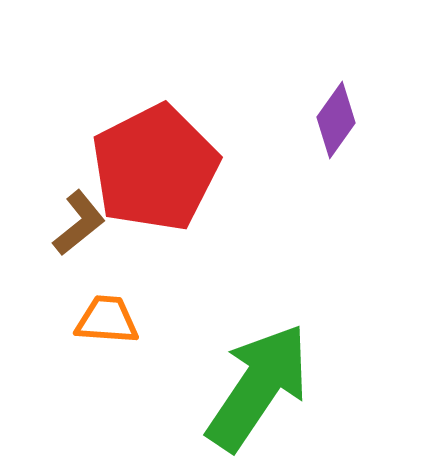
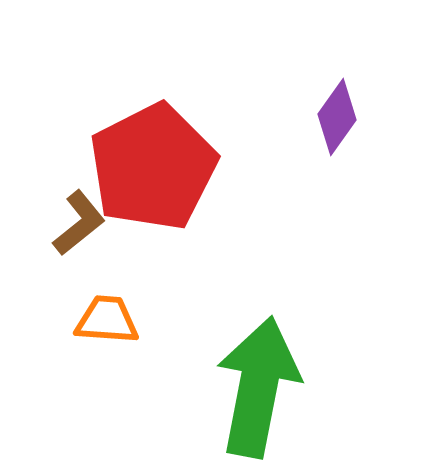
purple diamond: moved 1 px right, 3 px up
red pentagon: moved 2 px left, 1 px up
green arrow: rotated 23 degrees counterclockwise
